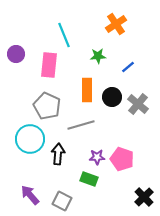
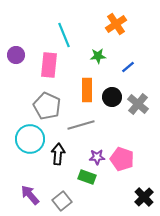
purple circle: moved 1 px down
green rectangle: moved 2 px left, 2 px up
gray square: rotated 24 degrees clockwise
